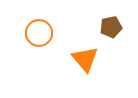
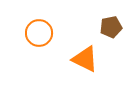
orange triangle: rotated 24 degrees counterclockwise
